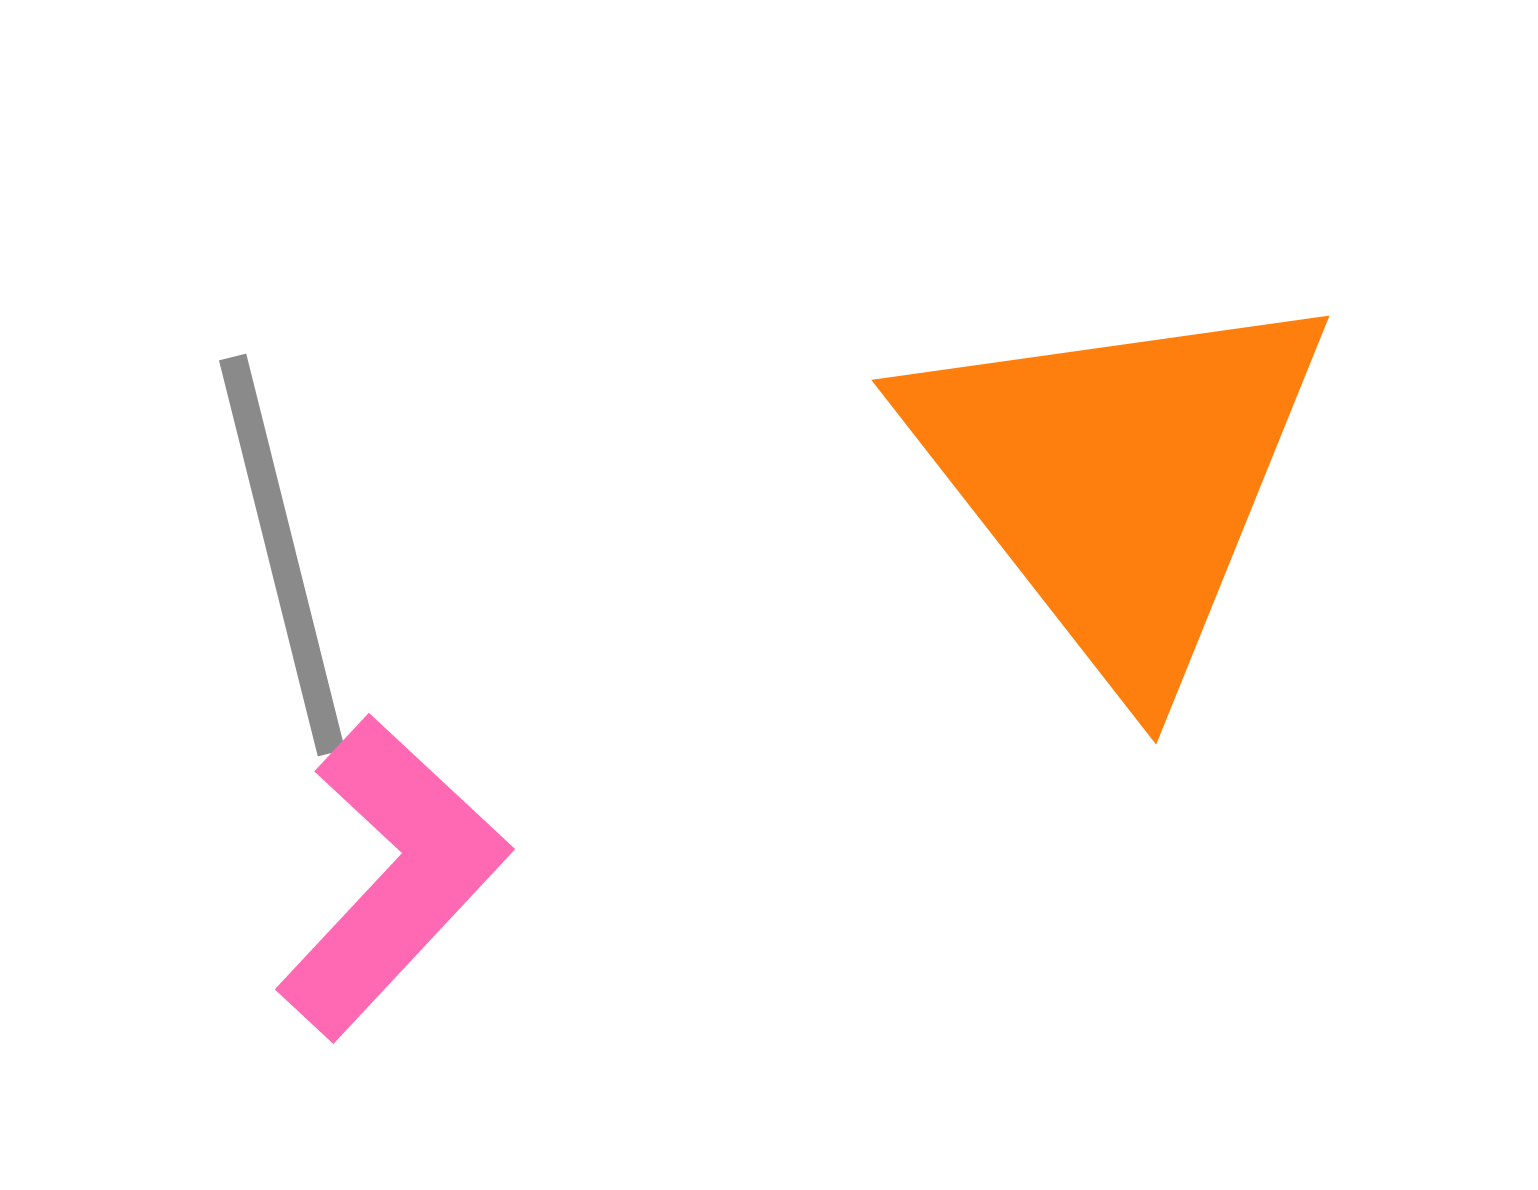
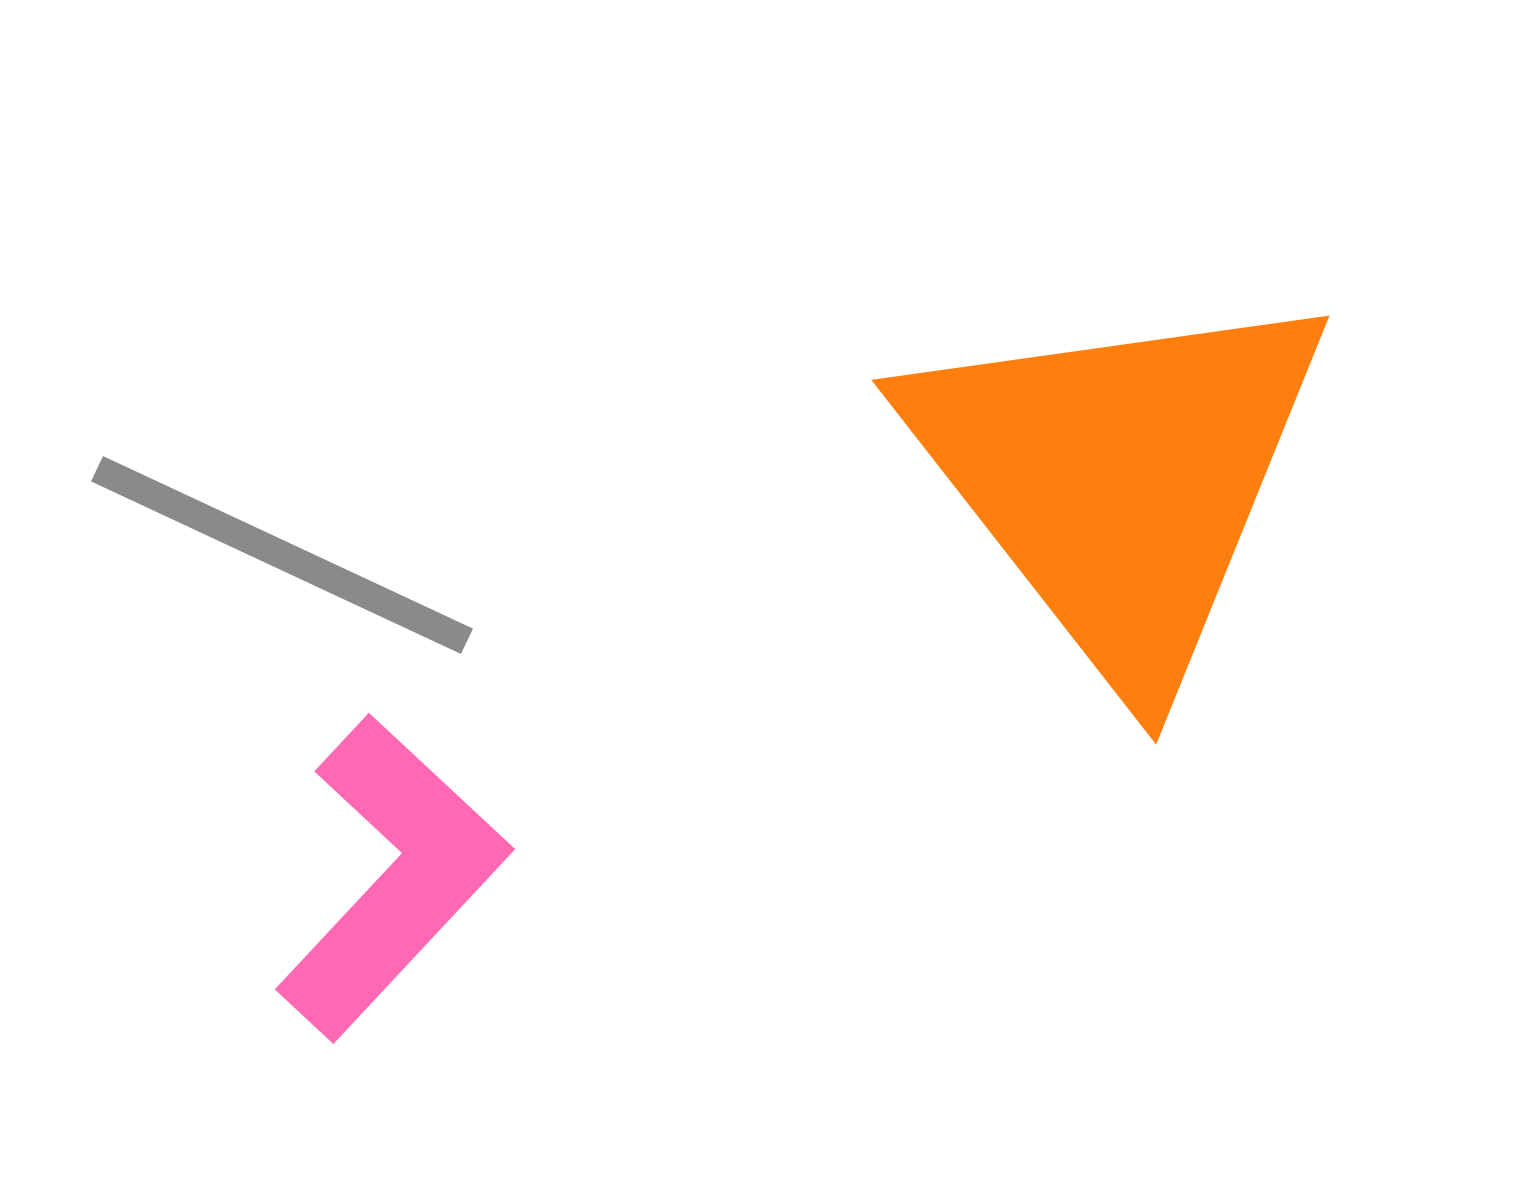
gray line: rotated 51 degrees counterclockwise
